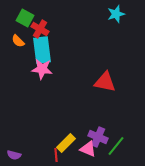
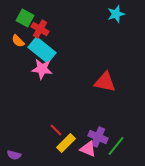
cyan rectangle: rotated 44 degrees counterclockwise
red line: moved 25 px up; rotated 40 degrees counterclockwise
